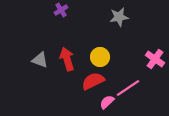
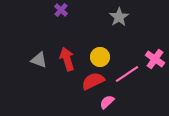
purple cross: rotated 16 degrees counterclockwise
gray star: rotated 24 degrees counterclockwise
gray triangle: moved 1 px left
pink line: moved 1 px left, 14 px up
